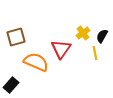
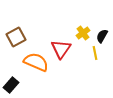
brown square: rotated 12 degrees counterclockwise
